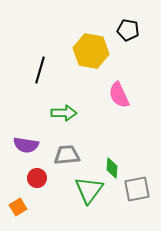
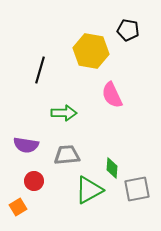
pink semicircle: moved 7 px left
red circle: moved 3 px left, 3 px down
green triangle: rotated 24 degrees clockwise
